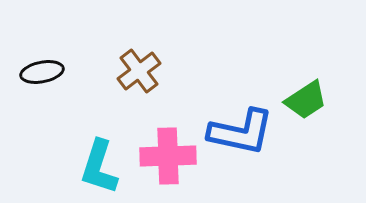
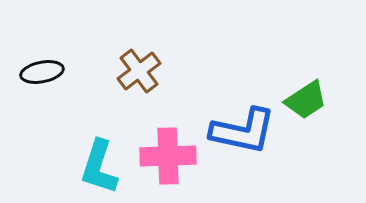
blue L-shape: moved 2 px right, 1 px up
